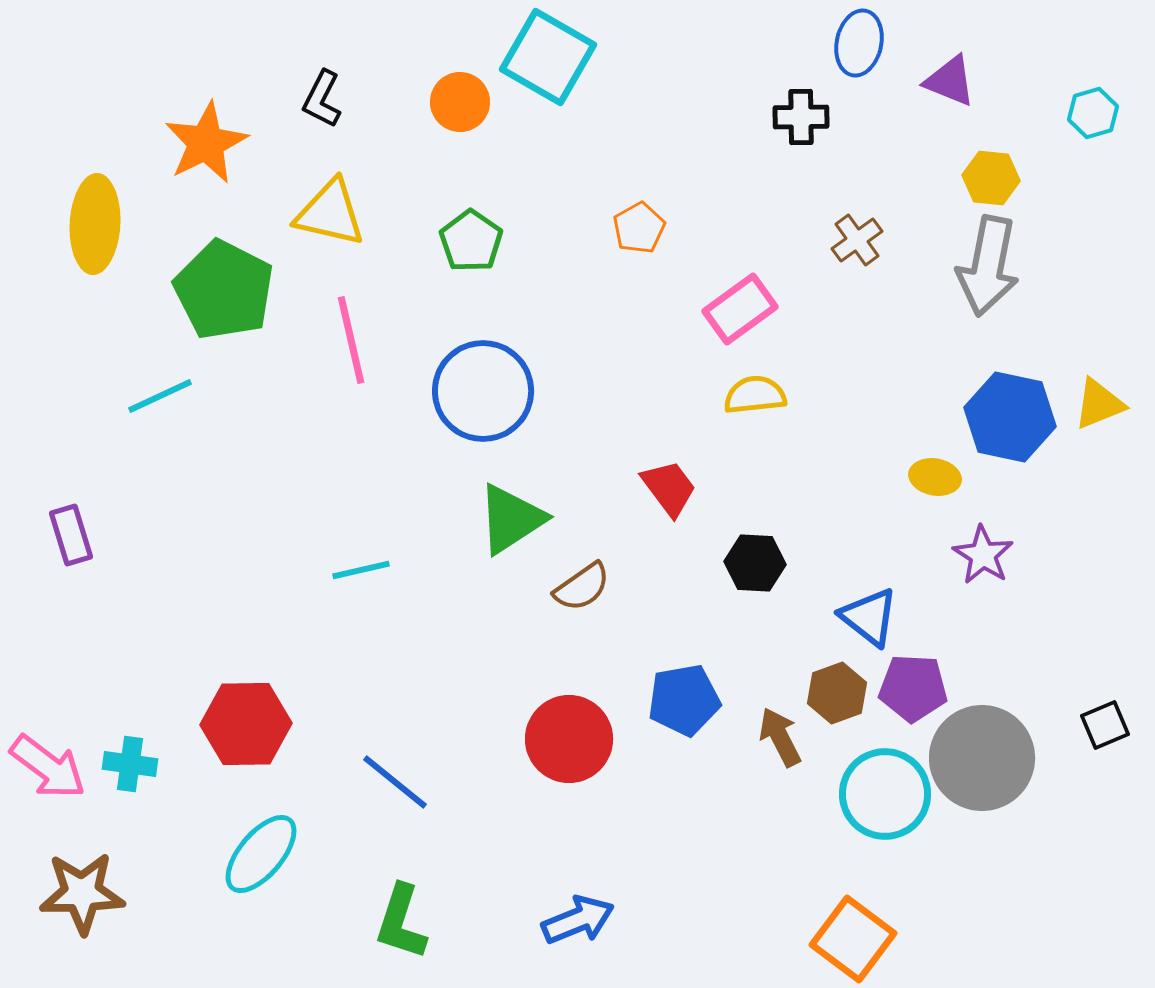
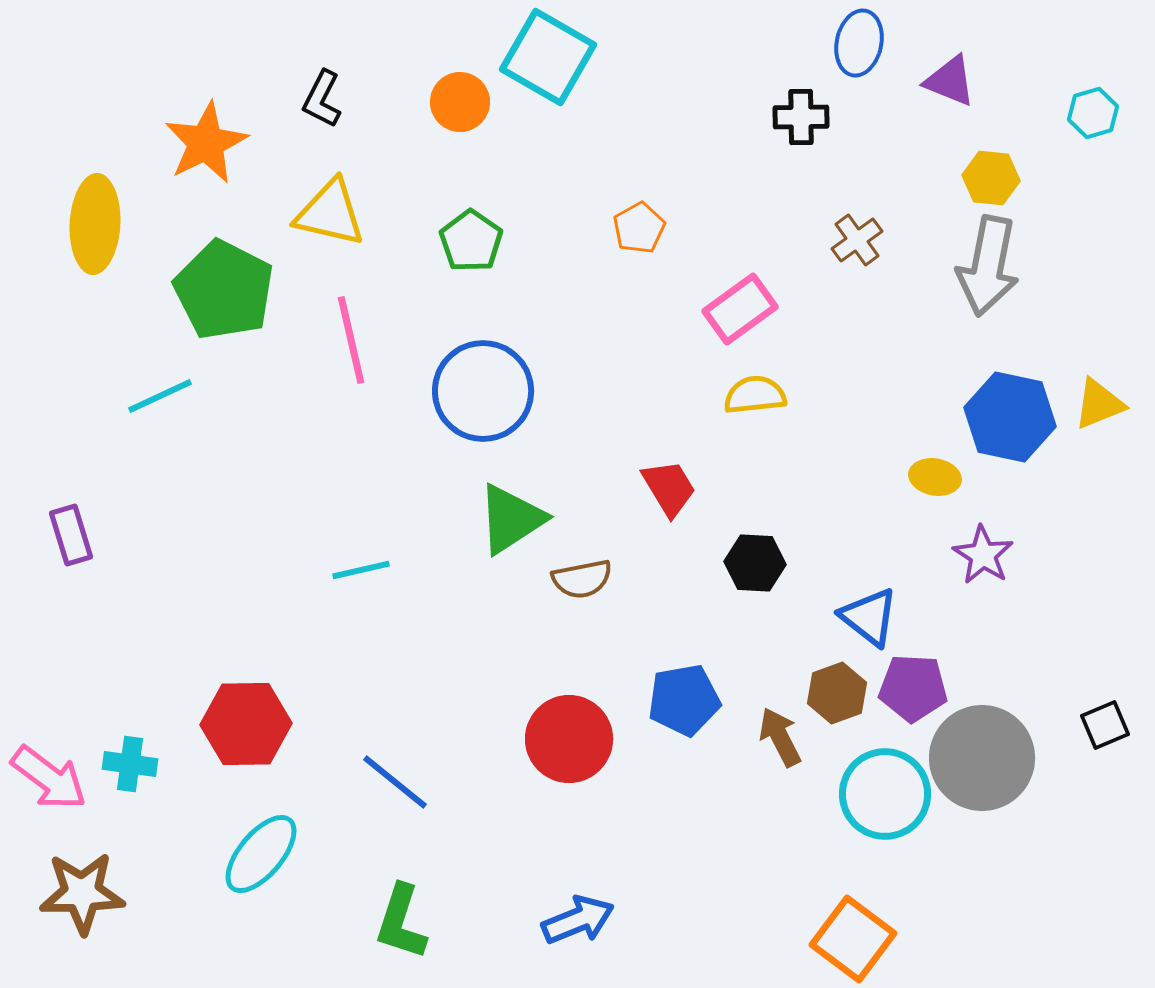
red trapezoid at (669, 488): rotated 6 degrees clockwise
brown semicircle at (582, 587): moved 8 px up; rotated 24 degrees clockwise
pink arrow at (48, 767): moved 1 px right, 11 px down
